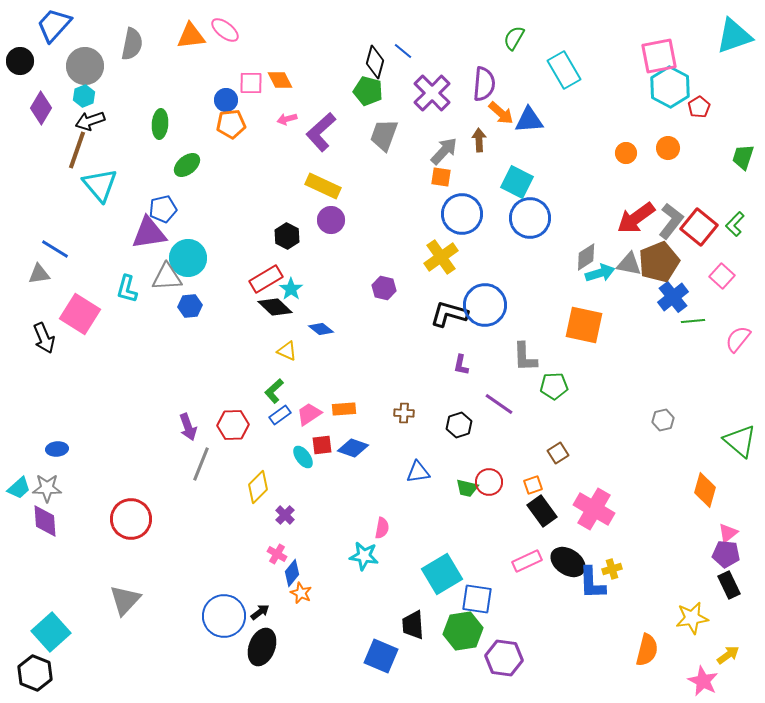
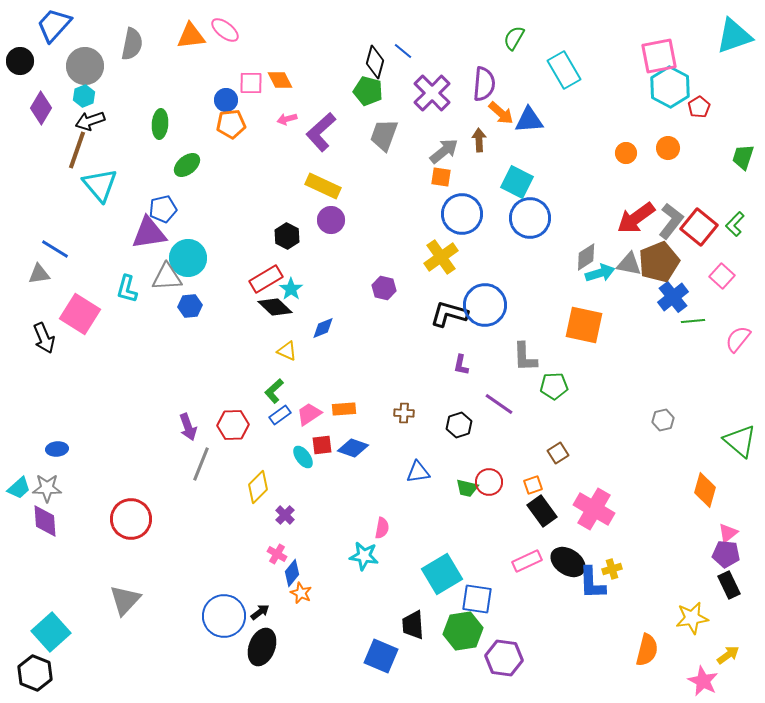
gray arrow at (444, 151): rotated 8 degrees clockwise
blue diamond at (321, 329): moved 2 px right, 1 px up; rotated 60 degrees counterclockwise
